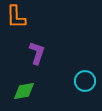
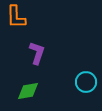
cyan circle: moved 1 px right, 1 px down
green diamond: moved 4 px right
